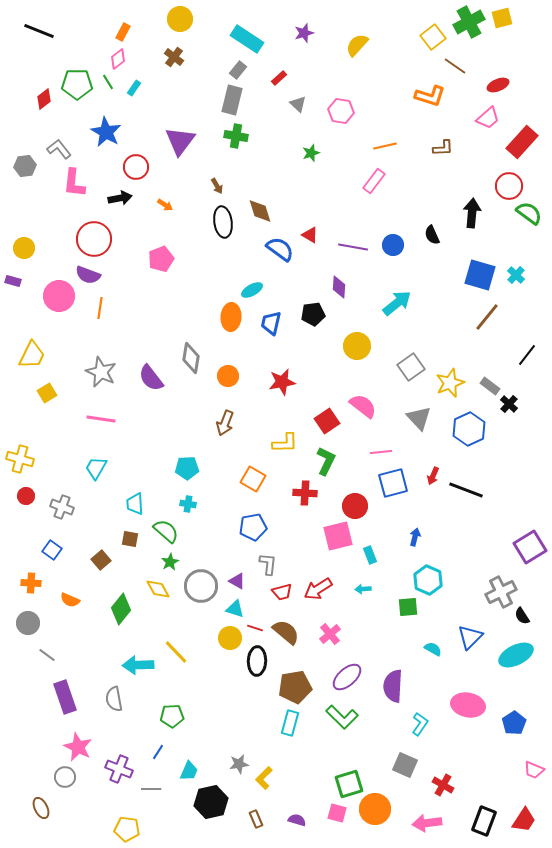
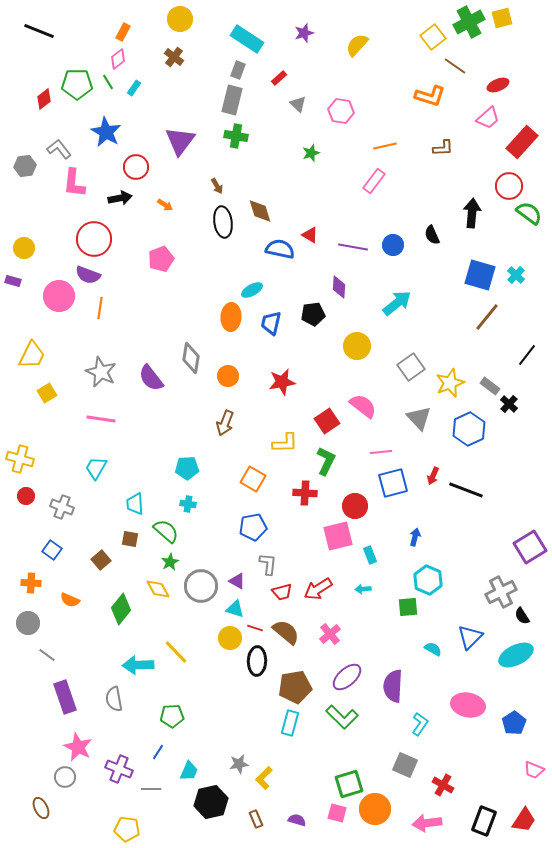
gray rectangle at (238, 70): rotated 18 degrees counterclockwise
blue semicircle at (280, 249): rotated 24 degrees counterclockwise
